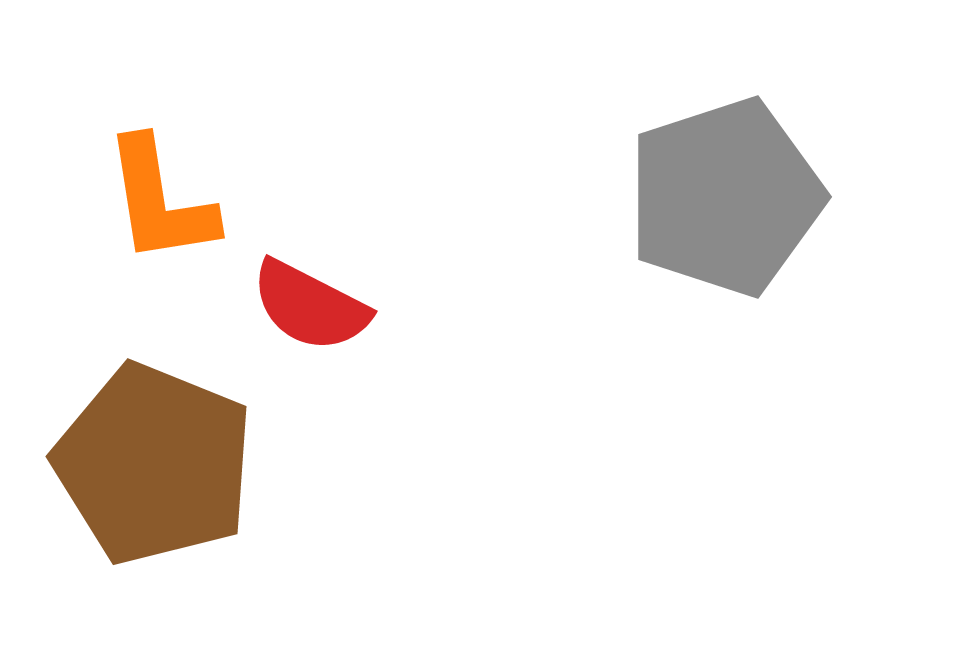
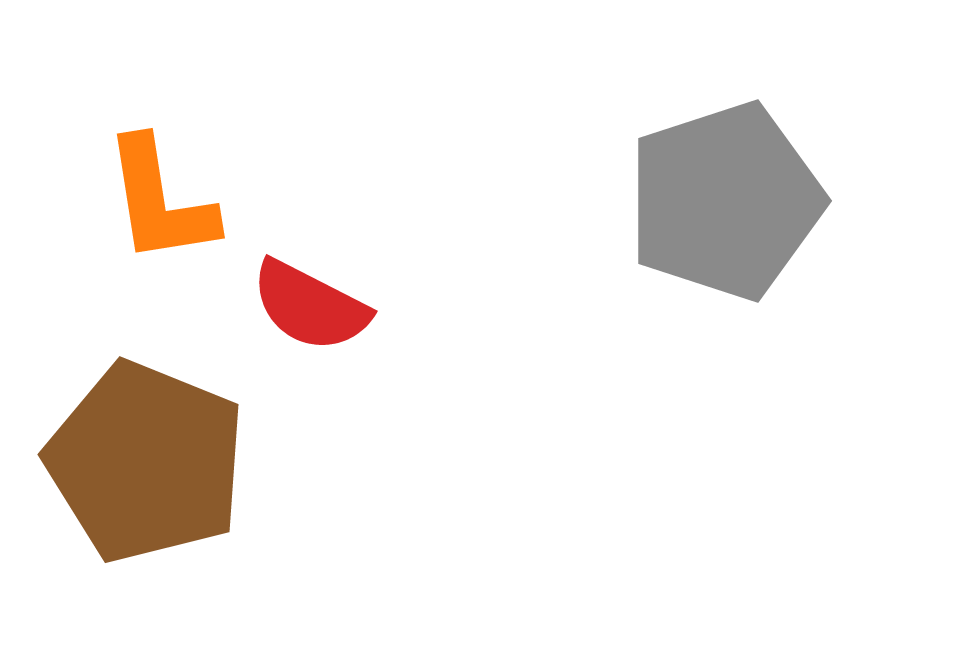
gray pentagon: moved 4 px down
brown pentagon: moved 8 px left, 2 px up
